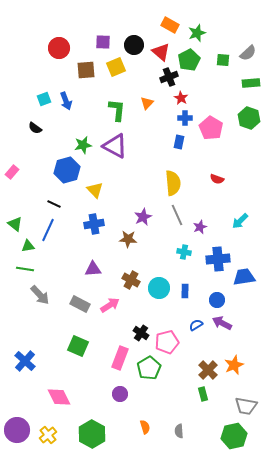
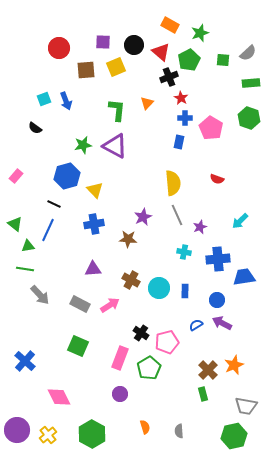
green star at (197, 33): moved 3 px right
blue hexagon at (67, 170): moved 6 px down
pink rectangle at (12, 172): moved 4 px right, 4 px down
